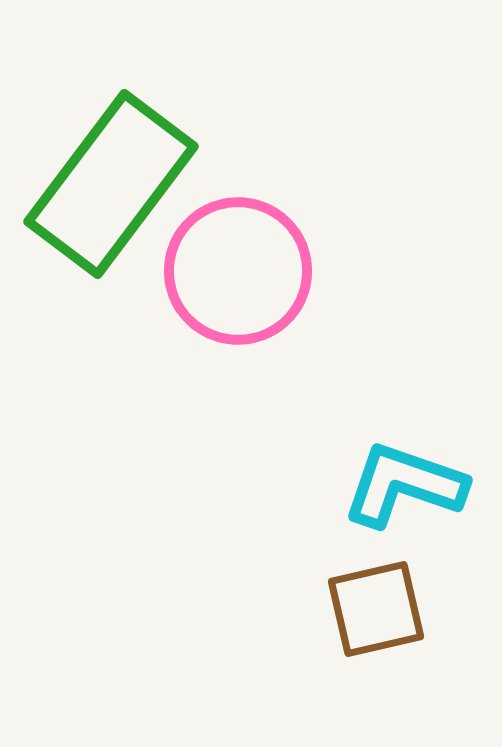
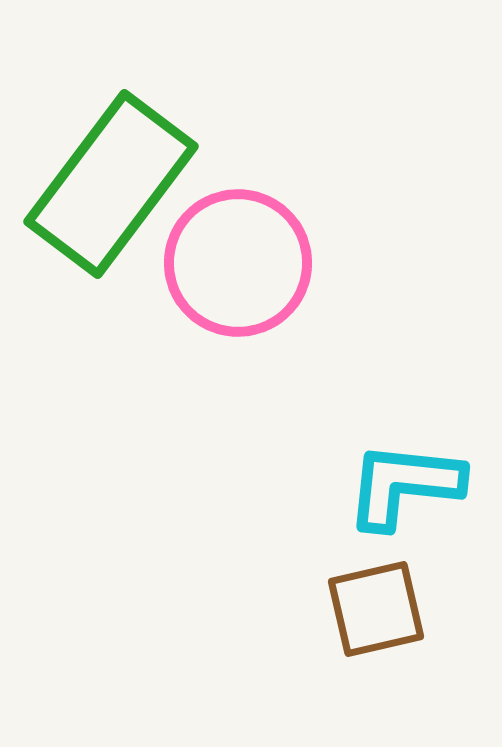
pink circle: moved 8 px up
cyan L-shape: rotated 13 degrees counterclockwise
